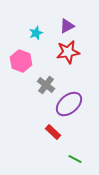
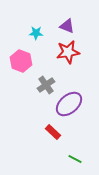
purple triangle: rotated 49 degrees clockwise
cyan star: rotated 24 degrees clockwise
gray cross: rotated 18 degrees clockwise
